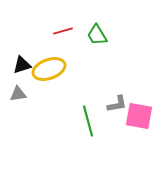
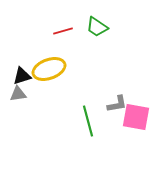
green trapezoid: moved 8 px up; rotated 25 degrees counterclockwise
black triangle: moved 11 px down
pink square: moved 3 px left, 1 px down
